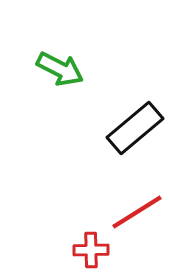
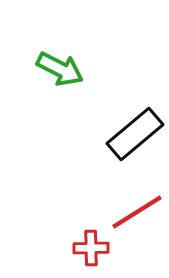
black rectangle: moved 6 px down
red cross: moved 2 px up
